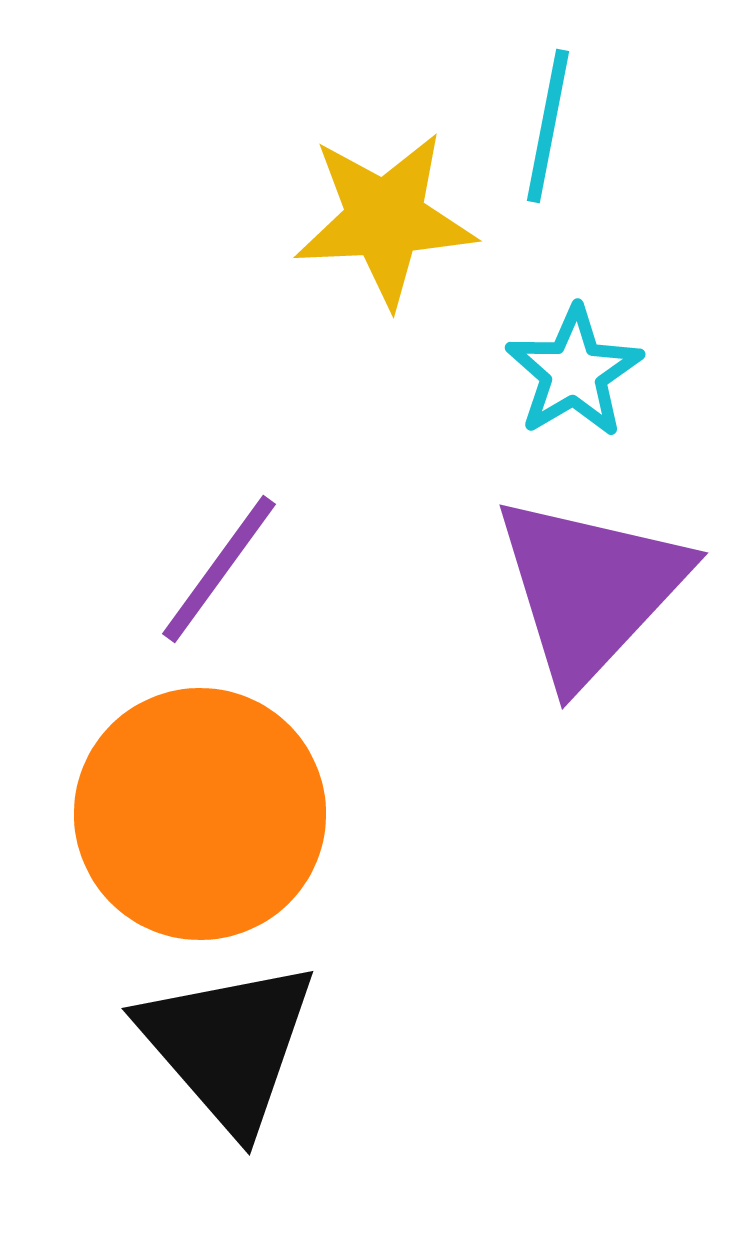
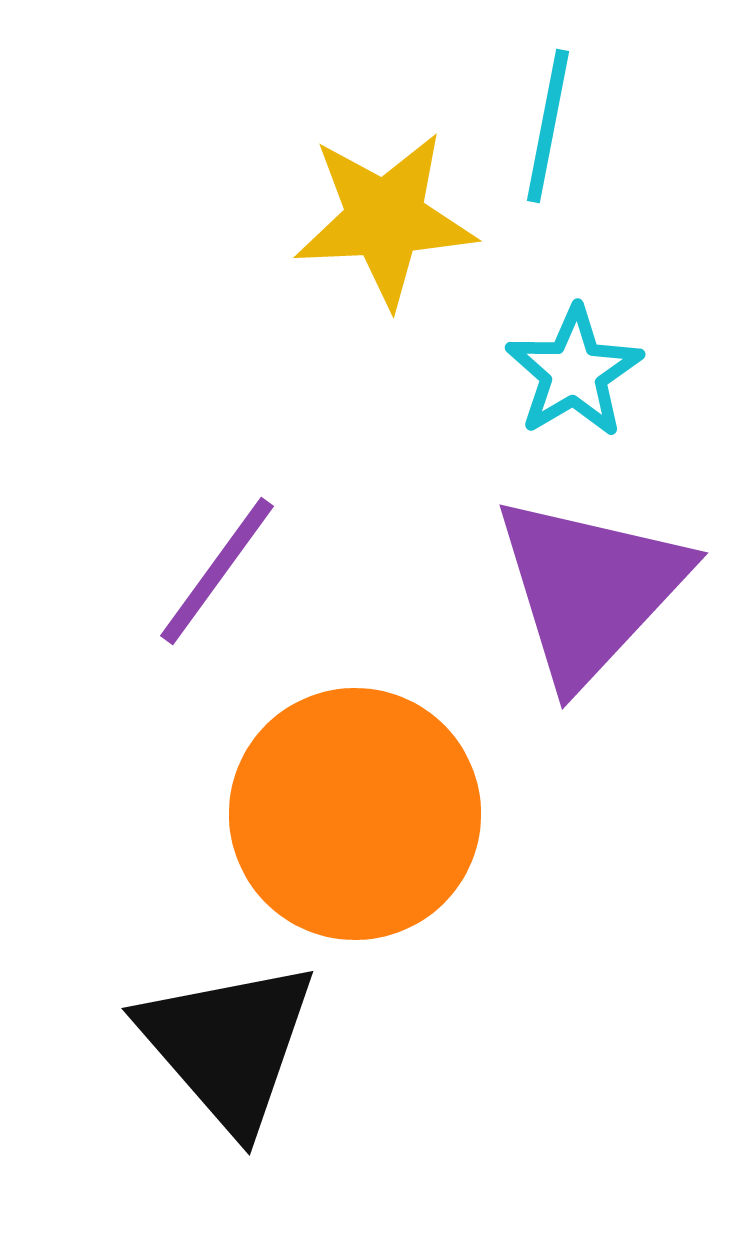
purple line: moved 2 px left, 2 px down
orange circle: moved 155 px right
